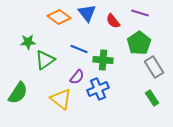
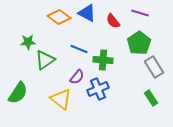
blue triangle: rotated 24 degrees counterclockwise
green rectangle: moved 1 px left
